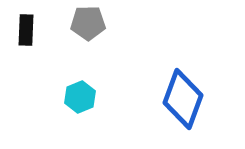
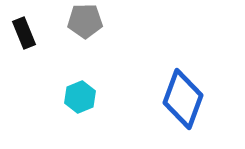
gray pentagon: moved 3 px left, 2 px up
black rectangle: moved 2 px left, 3 px down; rotated 24 degrees counterclockwise
